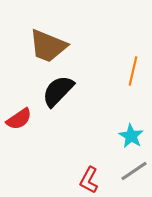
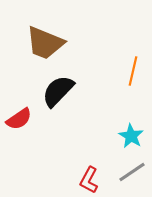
brown trapezoid: moved 3 px left, 3 px up
gray line: moved 2 px left, 1 px down
